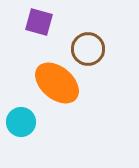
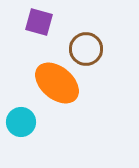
brown circle: moved 2 px left
